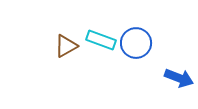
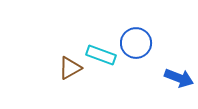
cyan rectangle: moved 15 px down
brown triangle: moved 4 px right, 22 px down
